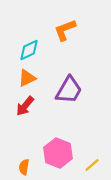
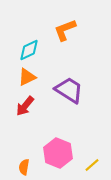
orange triangle: moved 1 px up
purple trapezoid: rotated 88 degrees counterclockwise
